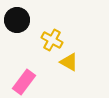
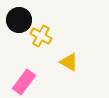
black circle: moved 2 px right
yellow cross: moved 11 px left, 4 px up
